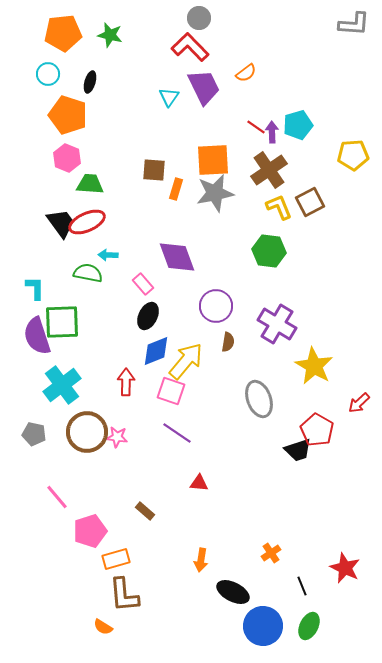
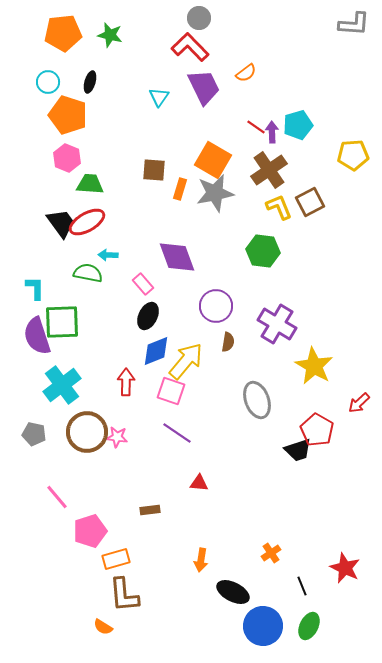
cyan circle at (48, 74): moved 8 px down
cyan triangle at (169, 97): moved 10 px left
orange square at (213, 160): rotated 33 degrees clockwise
orange rectangle at (176, 189): moved 4 px right
red ellipse at (87, 222): rotated 6 degrees counterclockwise
green hexagon at (269, 251): moved 6 px left
gray ellipse at (259, 399): moved 2 px left, 1 px down
brown rectangle at (145, 511): moved 5 px right, 1 px up; rotated 48 degrees counterclockwise
